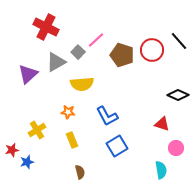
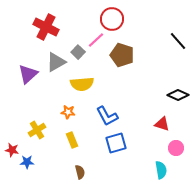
black line: moved 1 px left
red circle: moved 40 px left, 31 px up
blue square: moved 1 px left, 3 px up; rotated 15 degrees clockwise
red star: rotated 24 degrees clockwise
blue star: rotated 16 degrees clockwise
